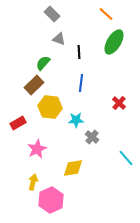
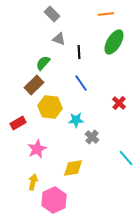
orange line: rotated 49 degrees counterclockwise
blue line: rotated 42 degrees counterclockwise
pink hexagon: moved 3 px right
